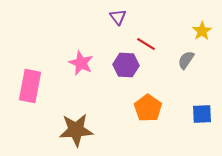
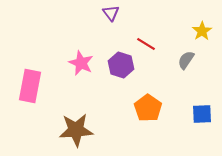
purple triangle: moved 7 px left, 4 px up
purple hexagon: moved 5 px left; rotated 15 degrees clockwise
